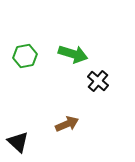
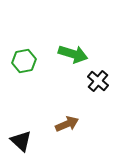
green hexagon: moved 1 px left, 5 px down
black triangle: moved 3 px right, 1 px up
